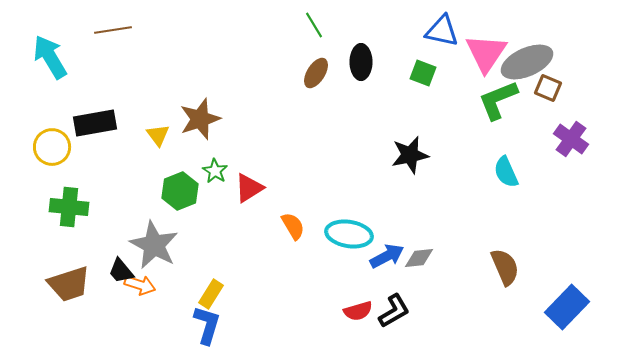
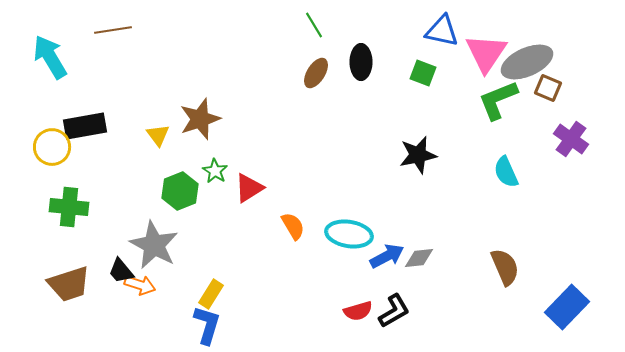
black rectangle: moved 10 px left, 3 px down
black star: moved 8 px right
